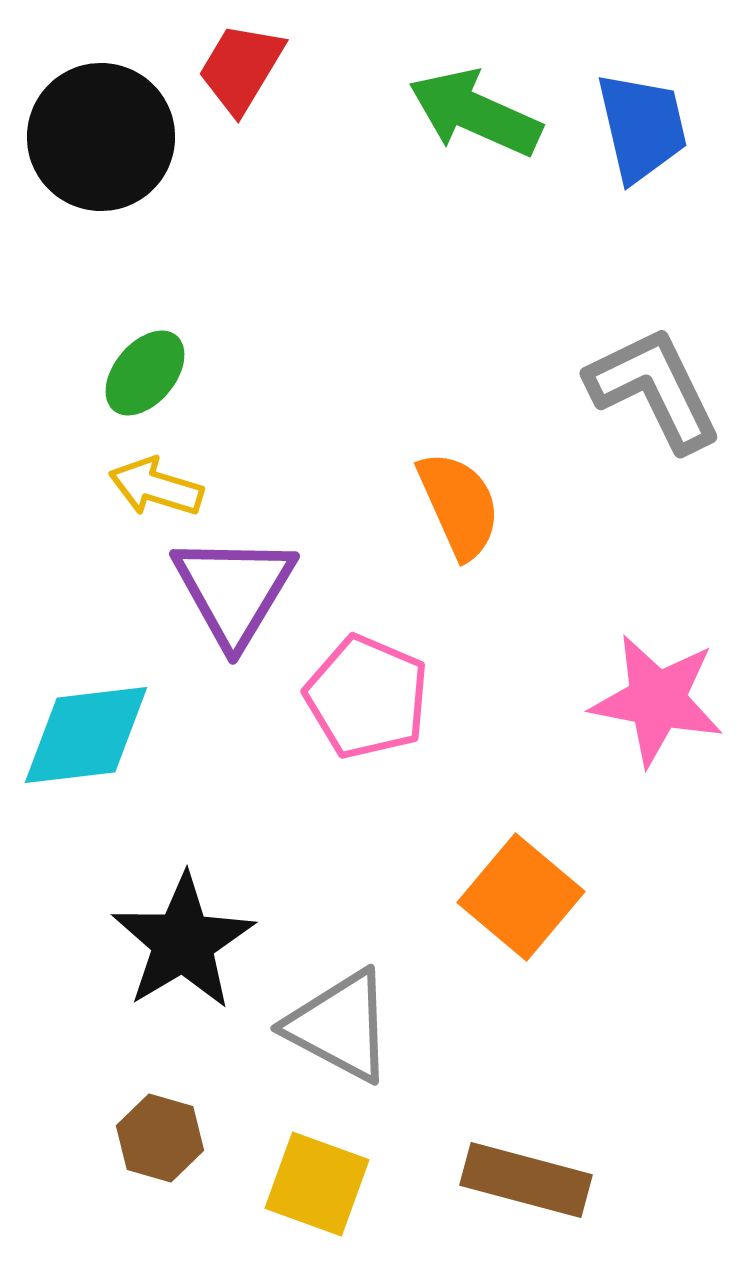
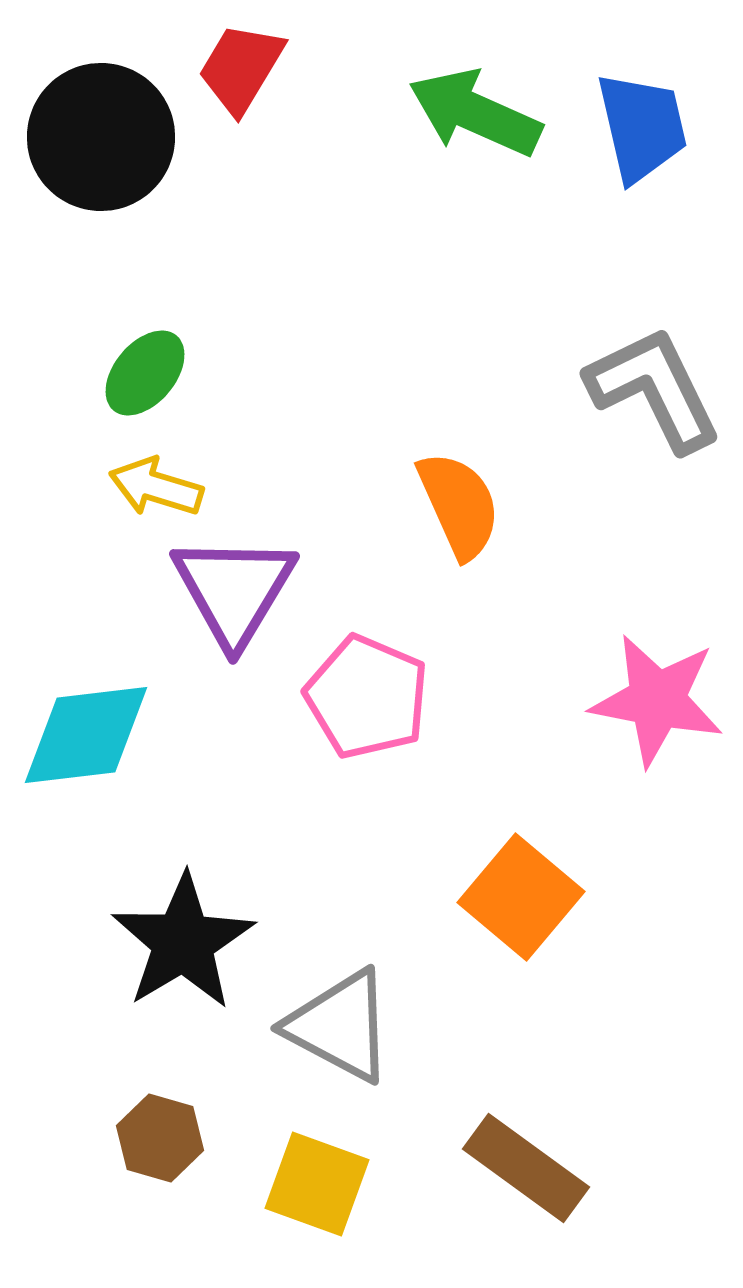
brown rectangle: moved 12 px up; rotated 21 degrees clockwise
